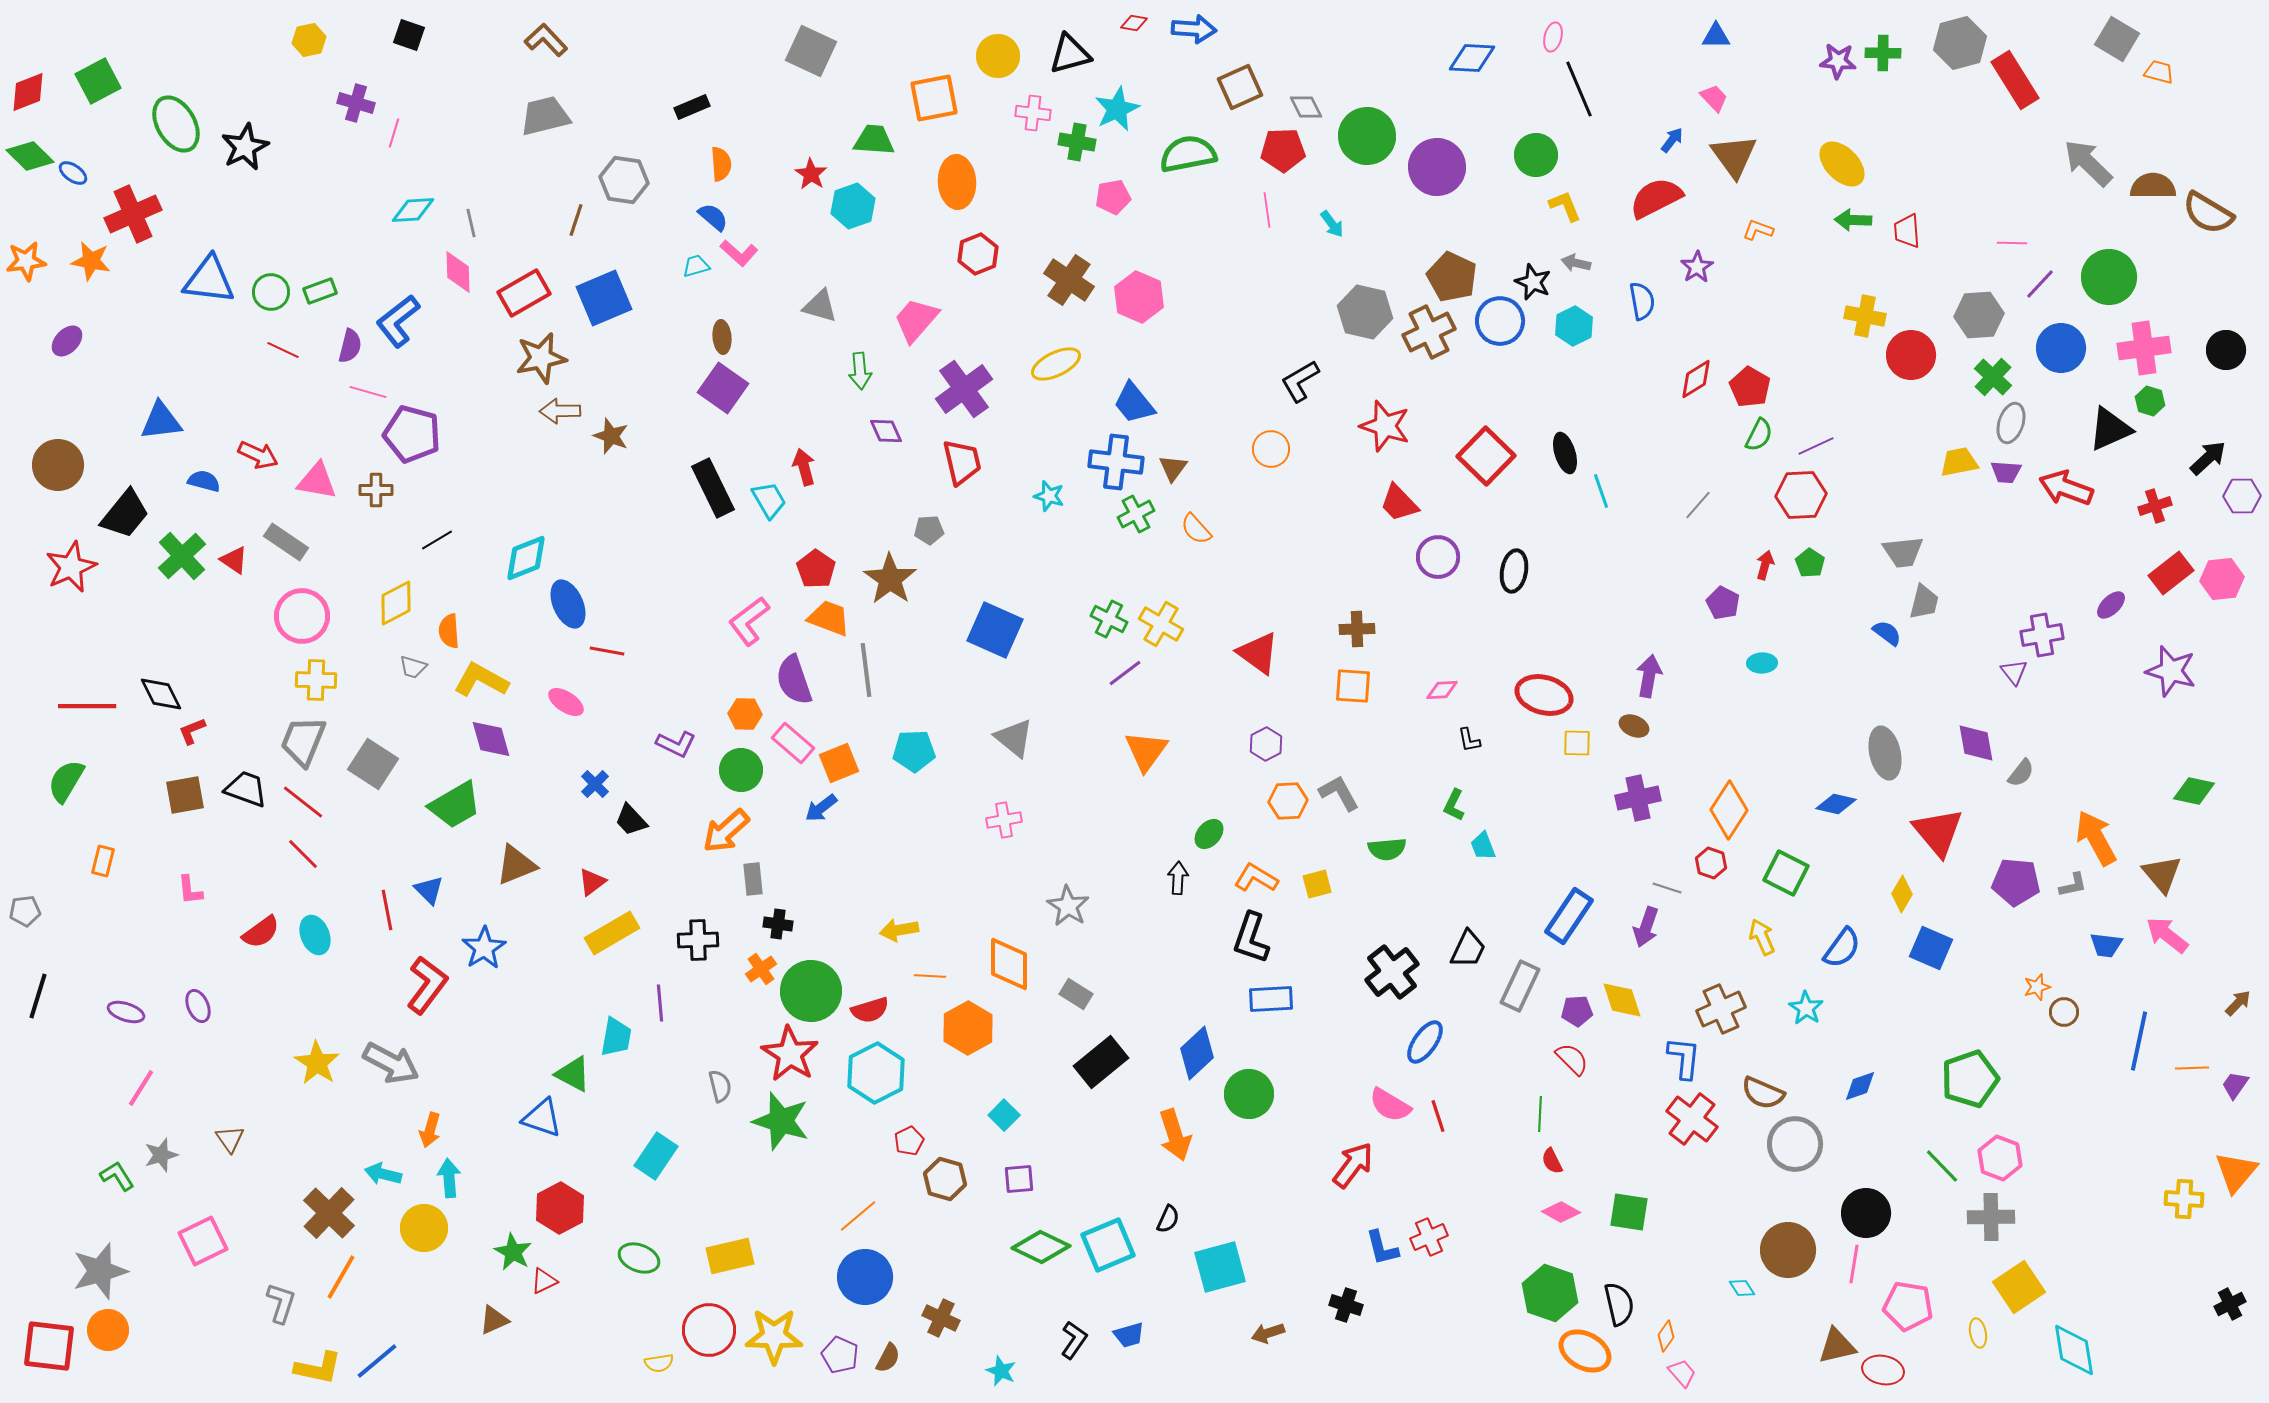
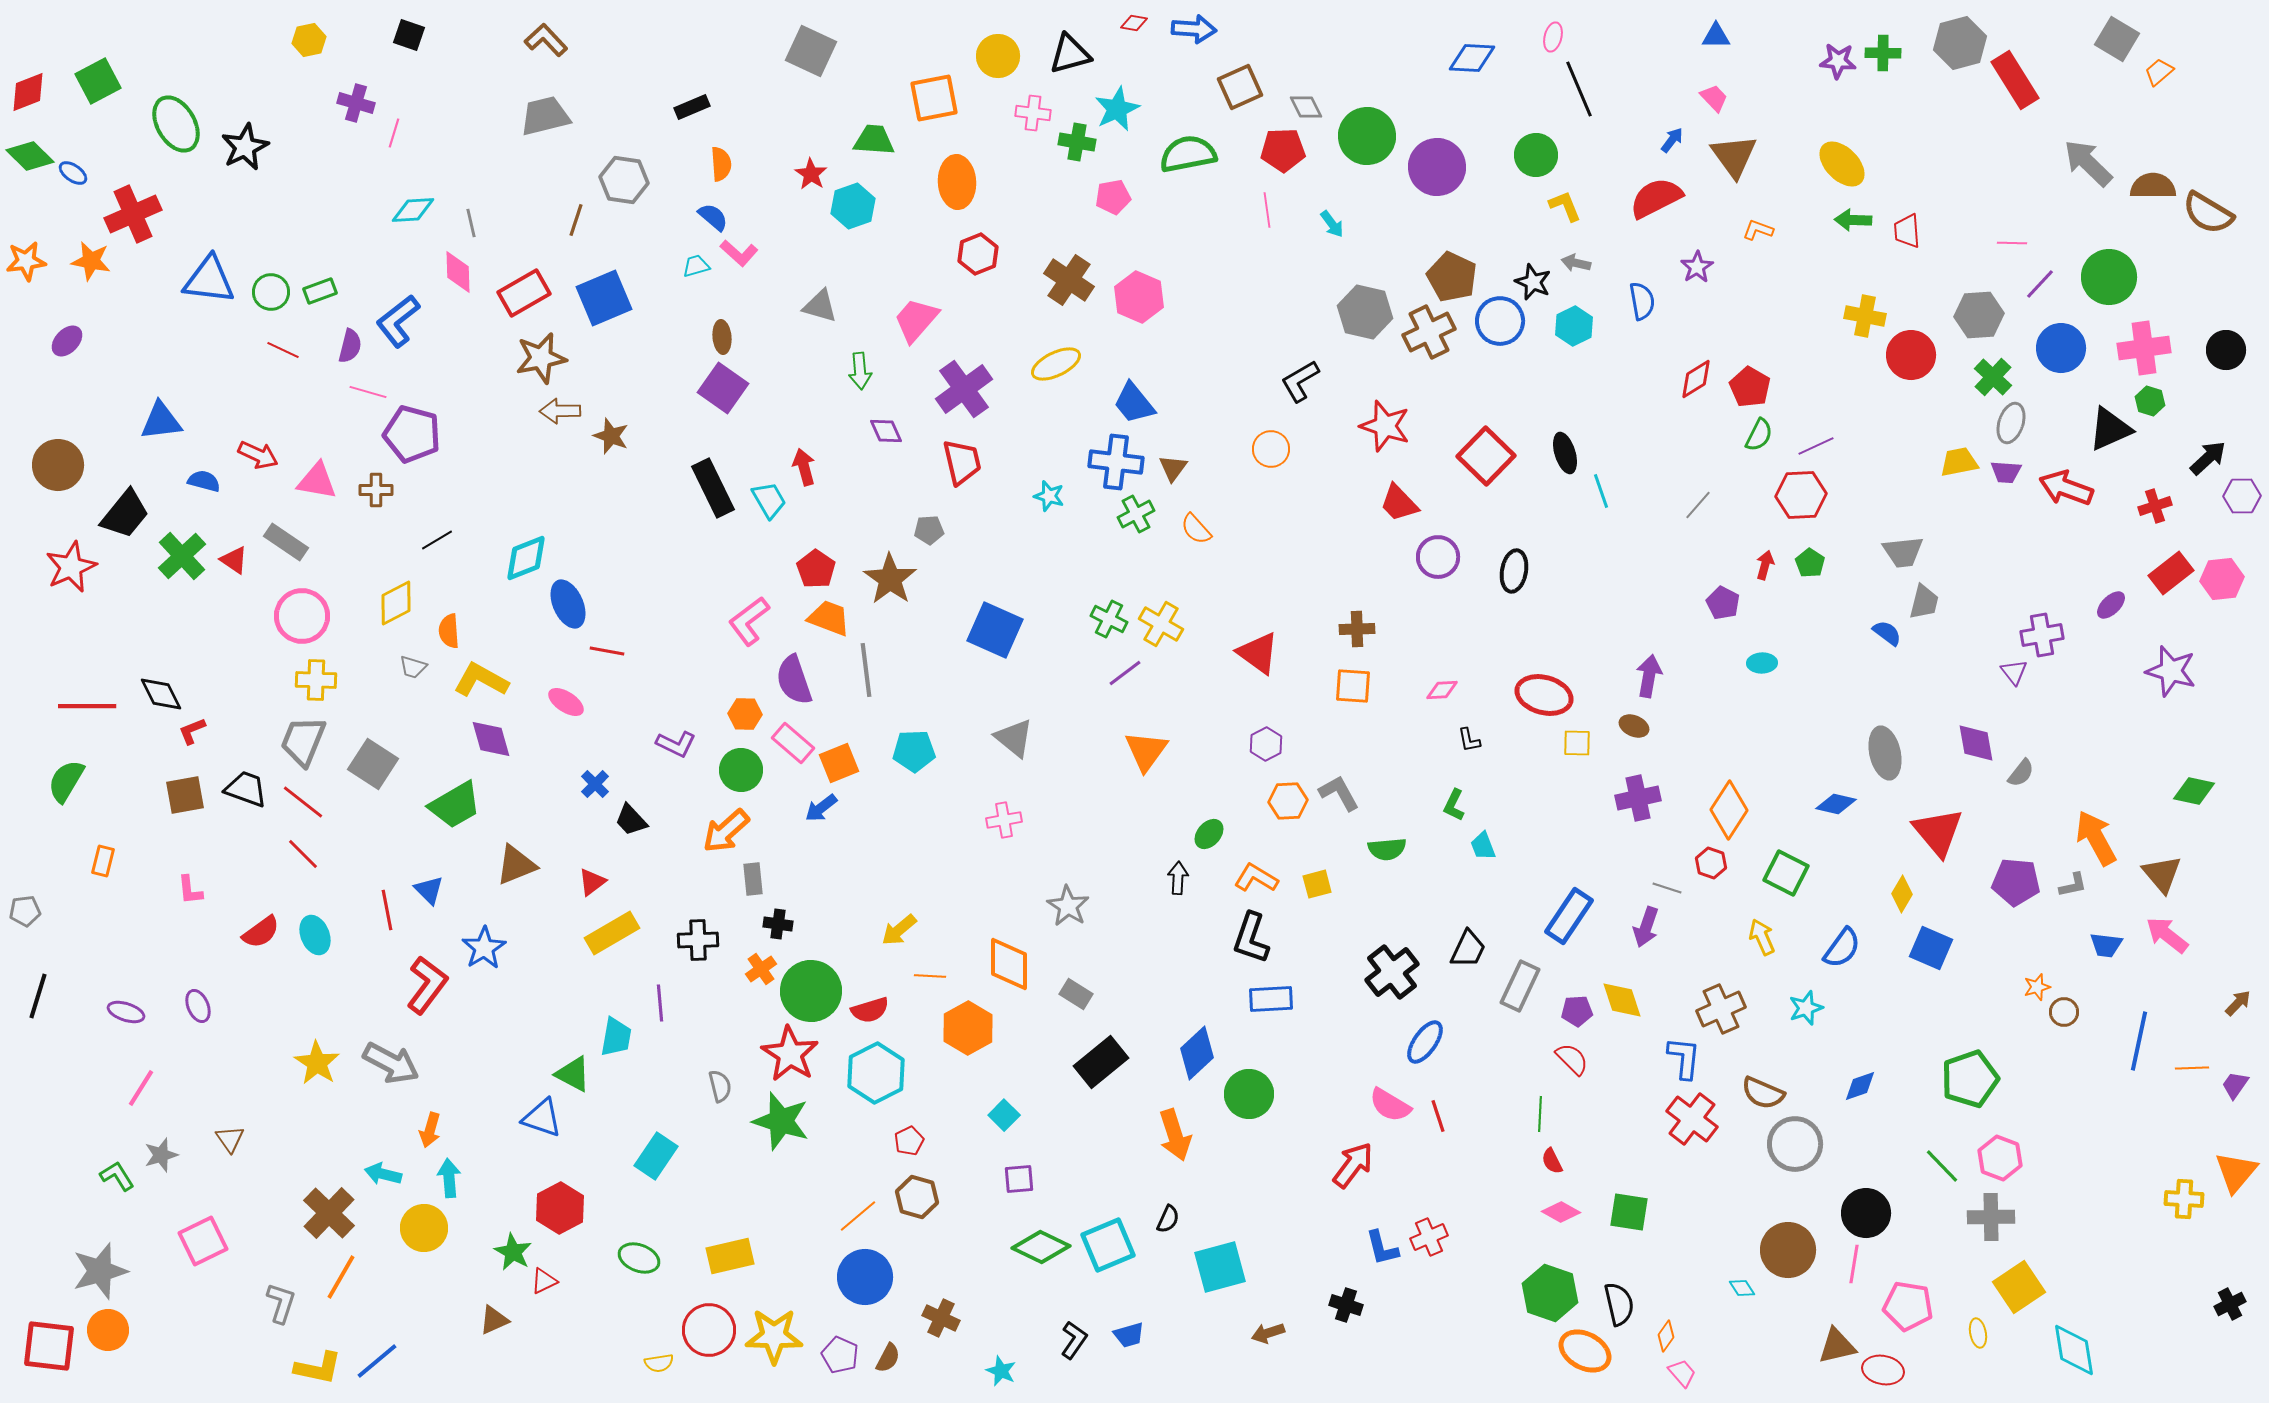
orange trapezoid at (2159, 72): rotated 56 degrees counterclockwise
yellow arrow at (899, 930): rotated 30 degrees counterclockwise
cyan star at (1806, 1008): rotated 20 degrees clockwise
brown hexagon at (945, 1179): moved 28 px left, 18 px down
